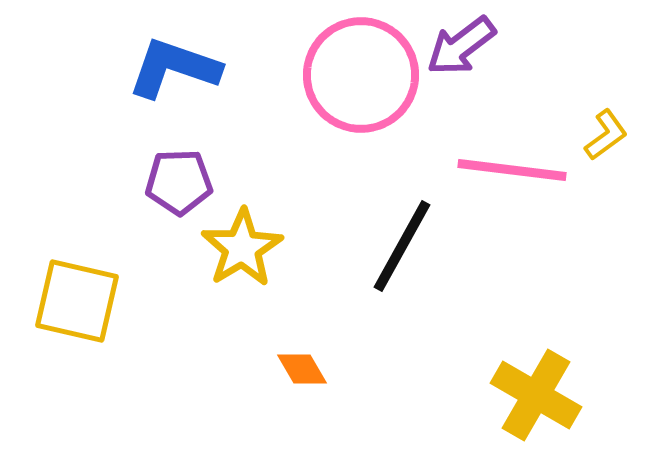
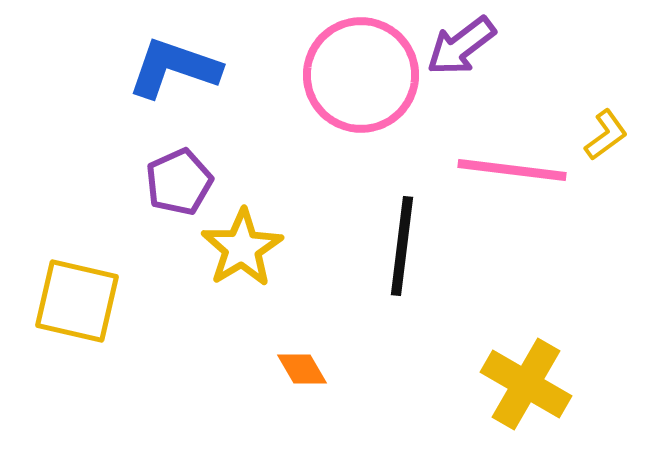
purple pentagon: rotated 22 degrees counterclockwise
black line: rotated 22 degrees counterclockwise
yellow cross: moved 10 px left, 11 px up
